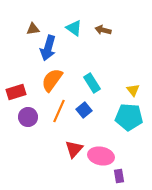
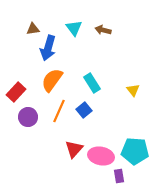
cyan triangle: rotated 18 degrees clockwise
red rectangle: rotated 30 degrees counterclockwise
cyan pentagon: moved 6 px right, 34 px down
